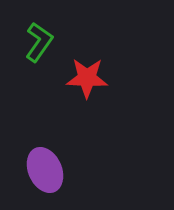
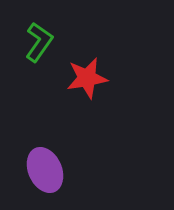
red star: rotated 12 degrees counterclockwise
